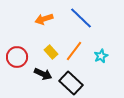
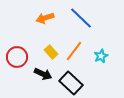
orange arrow: moved 1 px right, 1 px up
